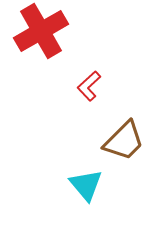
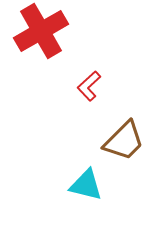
cyan triangle: rotated 36 degrees counterclockwise
